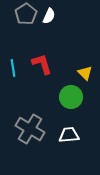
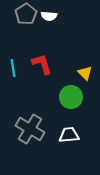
white semicircle: rotated 70 degrees clockwise
